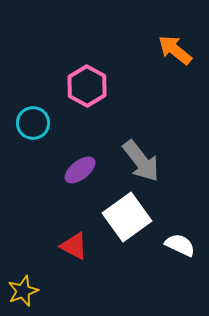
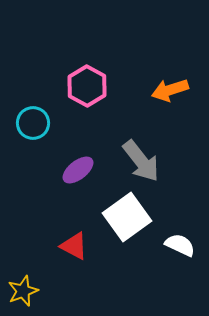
orange arrow: moved 5 px left, 40 px down; rotated 57 degrees counterclockwise
purple ellipse: moved 2 px left
